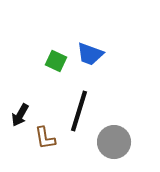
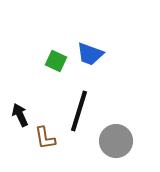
black arrow: rotated 125 degrees clockwise
gray circle: moved 2 px right, 1 px up
